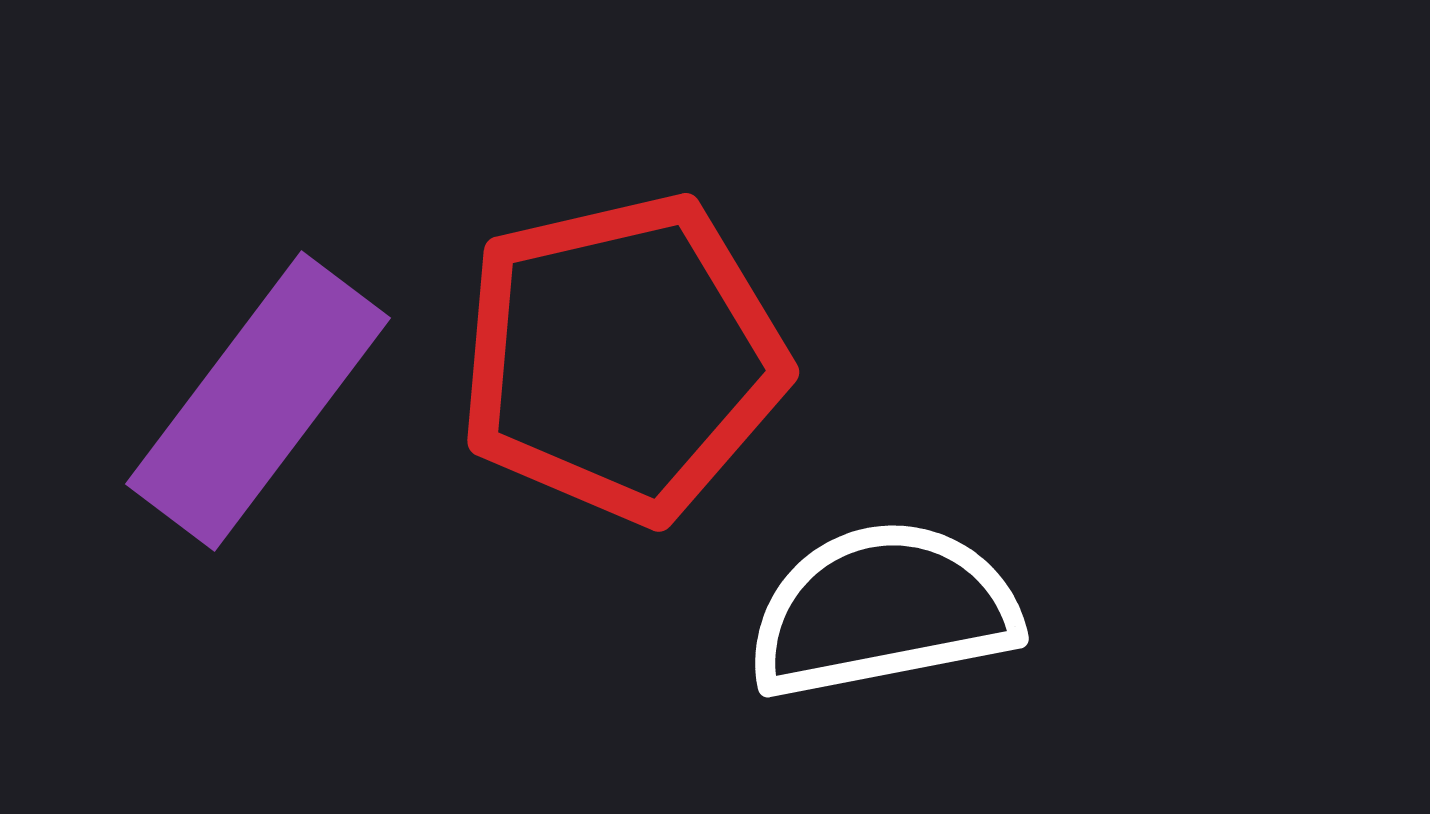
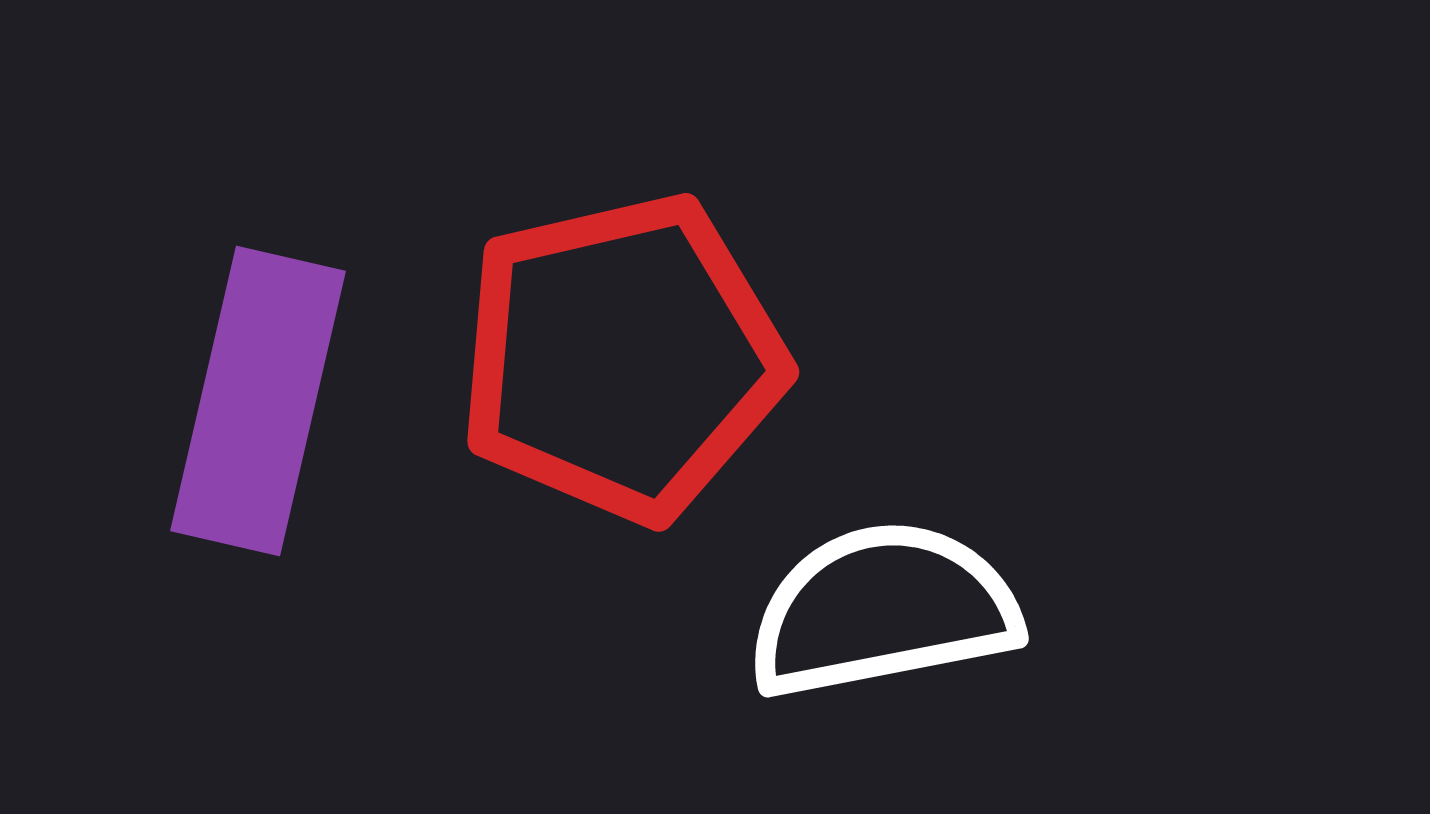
purple rectangle: rotated 24 degrees counterclockwise
